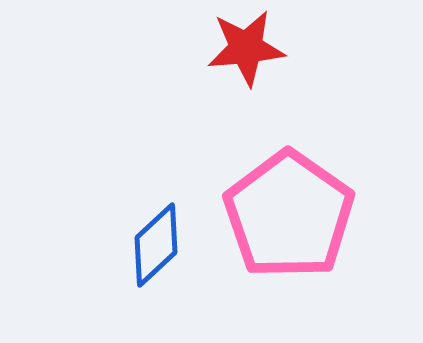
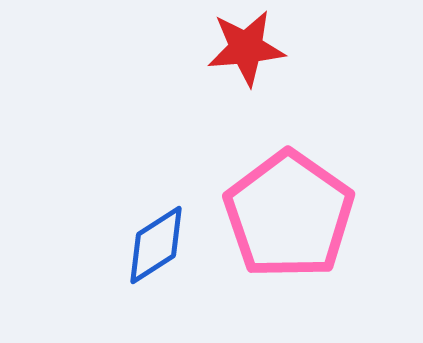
blue diamond: rotated 10 degrees clockwise
